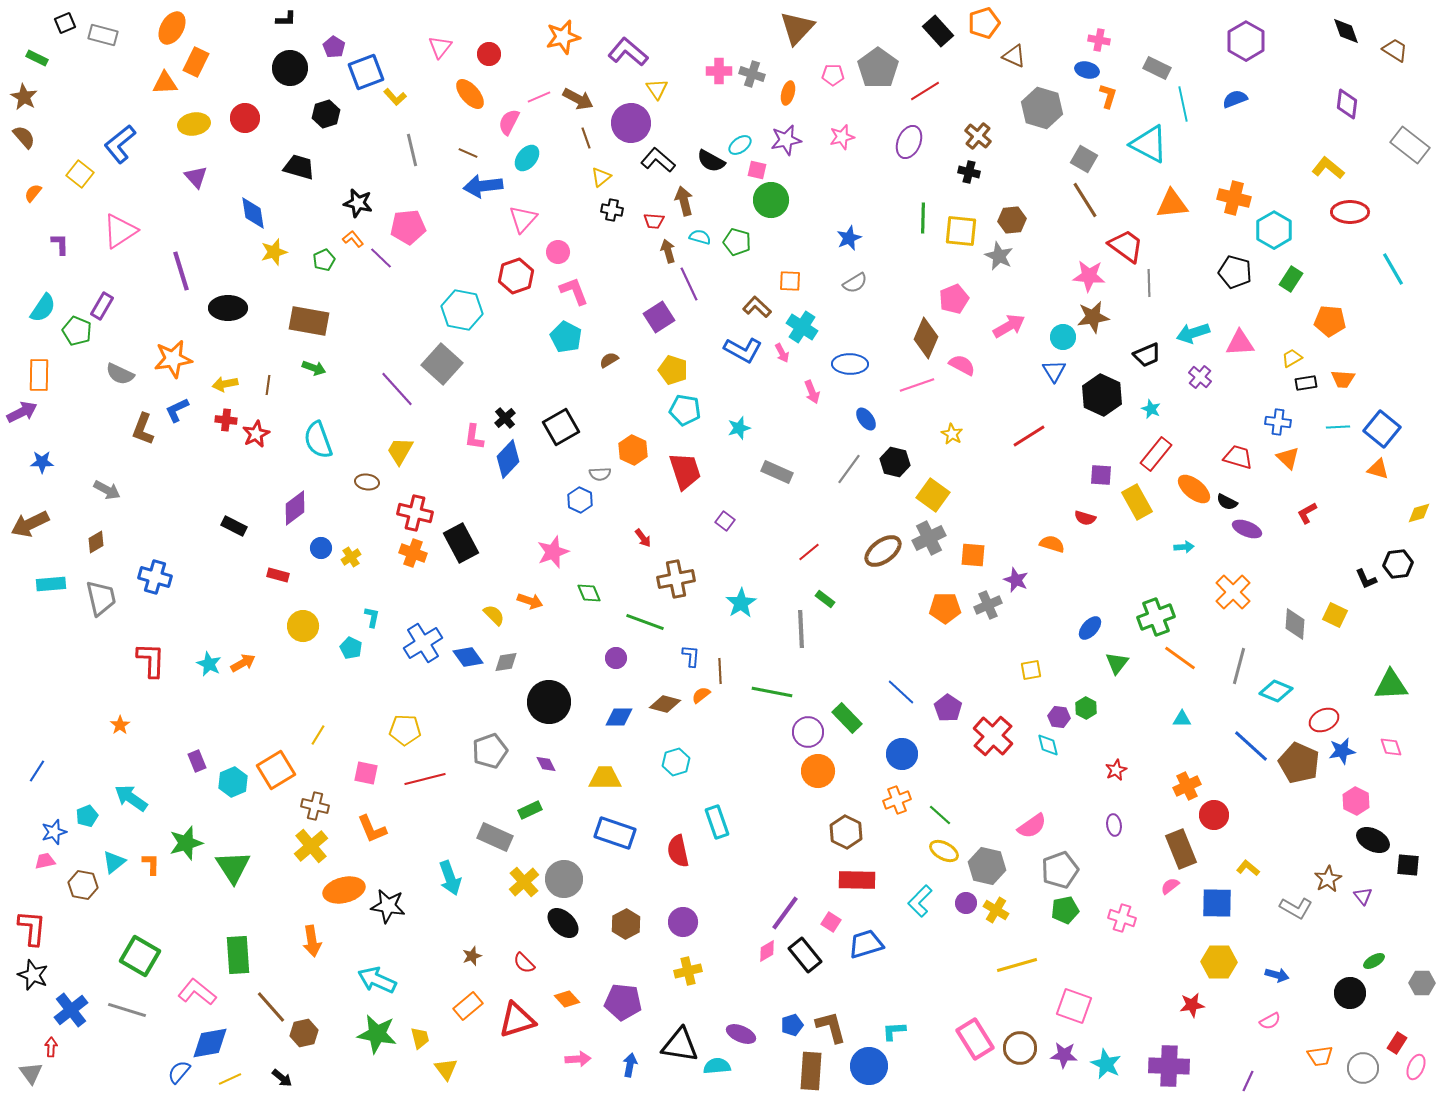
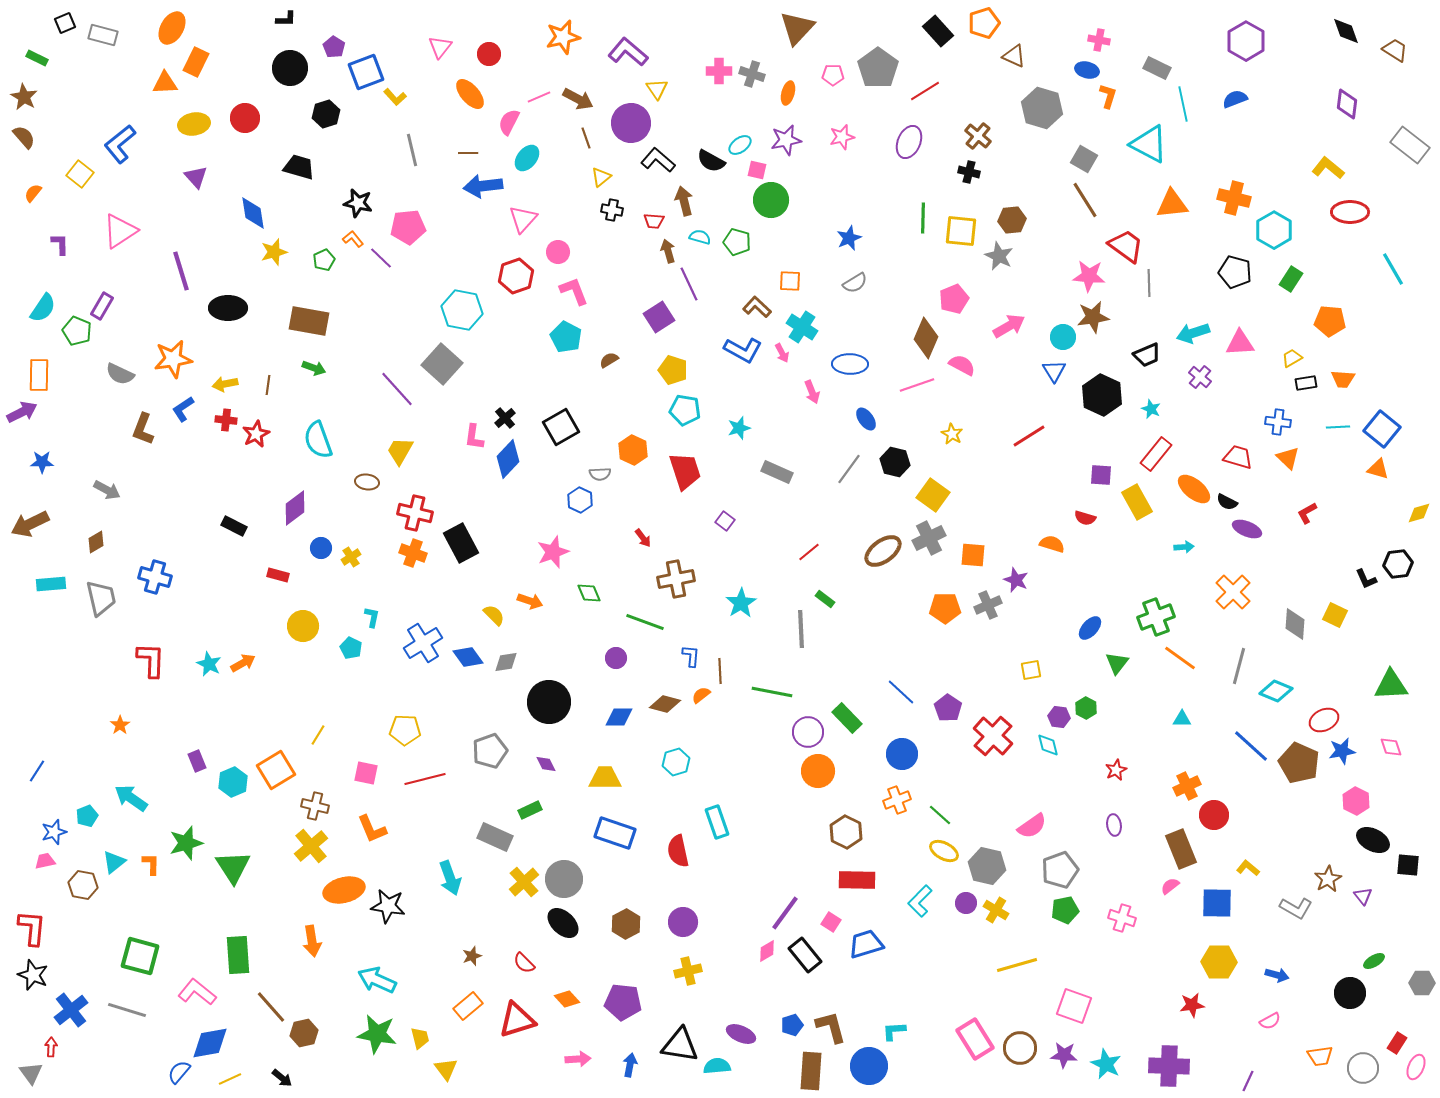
brown line at (468, 153): rotated 24 degrees counterclockwise
blue L-shape at (177, 410): moved 6 px right, 1 px up; rotated 8 degrees counterclockwise
green square at (140, 956): rotated 15 degrees counterclockwise
